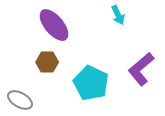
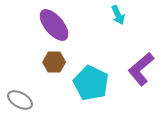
brown hexagon: moved 7 px right
